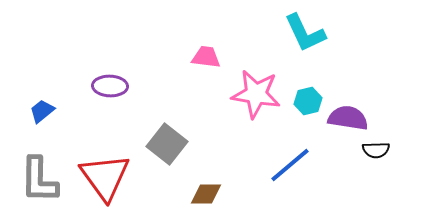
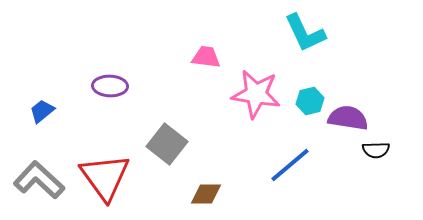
cyan hexagon: moved 2 px right
gray L-shape: rotated 132 degrees clockwise
